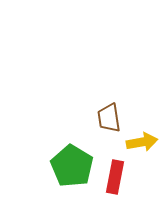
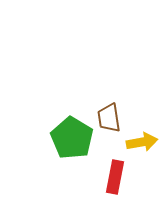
green pentagon: moved 28 px up
